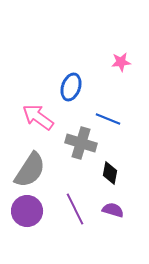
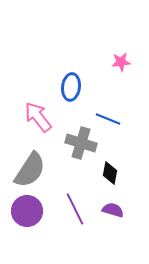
blue ellipse: rotated 12 degrees counterclockwise
pink arrow: rotated 16 degrees clockwise
